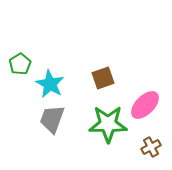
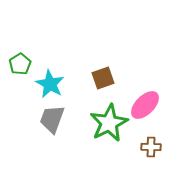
green star: moved 1 px right, 1 px up; rotated 27 degrees counterclockwise
brown cross: rotated 30 degrees clockwise
